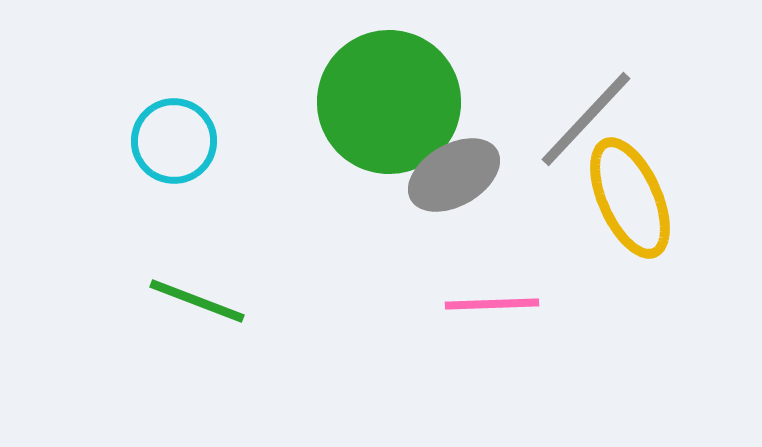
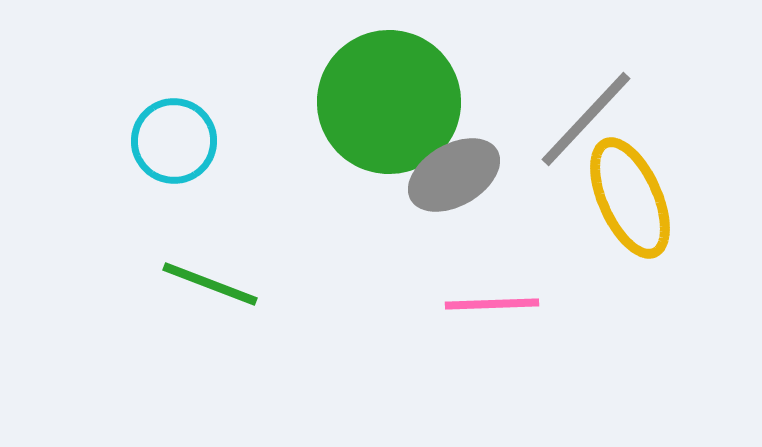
green line: moved 13 px right, 17 px up
